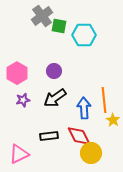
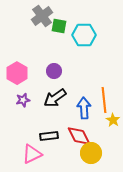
pink triangle: moved 13 px right
